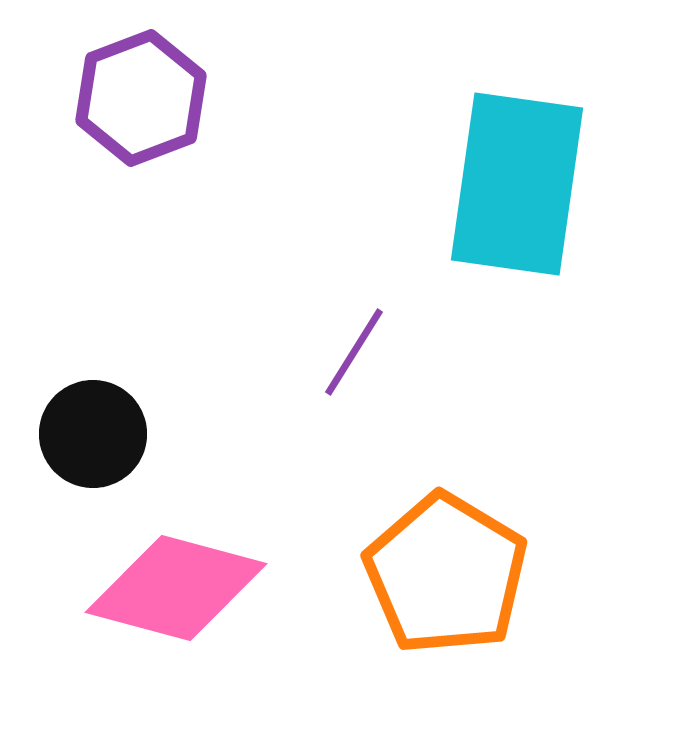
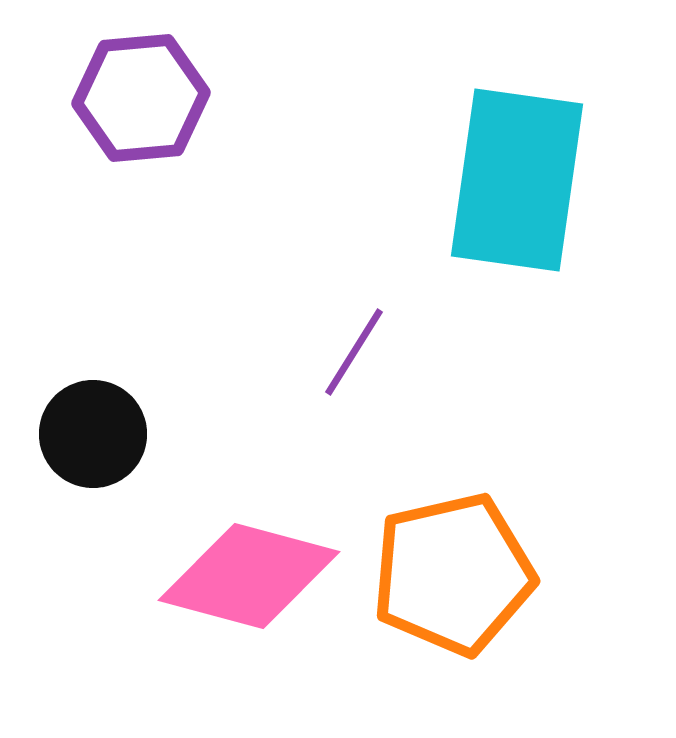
purple hexagon: rotated 16 degrees clockwise
cyan rectangle: moved 4 px up
orange pentagon: moved 7 px right; rotated 28 degrees clockwise
pink diamond: moved 73 px right, 12 px up
